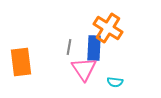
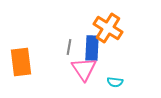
blue rectangle: moved 2 px left
